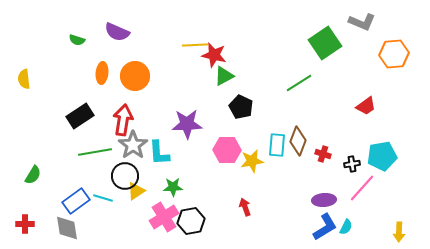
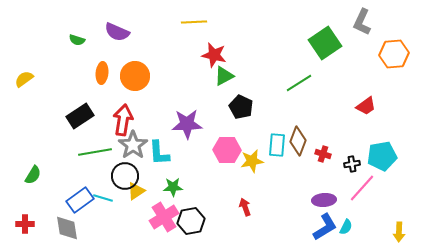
gray L-shape at (362, 22): rotated 92 degrees clockwise
yellow line at (195, 45): moved 1 px left, 23 px up
yellow semicircle at (24, 79): rotated 60 degrees clockwise
blue rectangle at (76, 201): moved 4 px right, 1 px up
